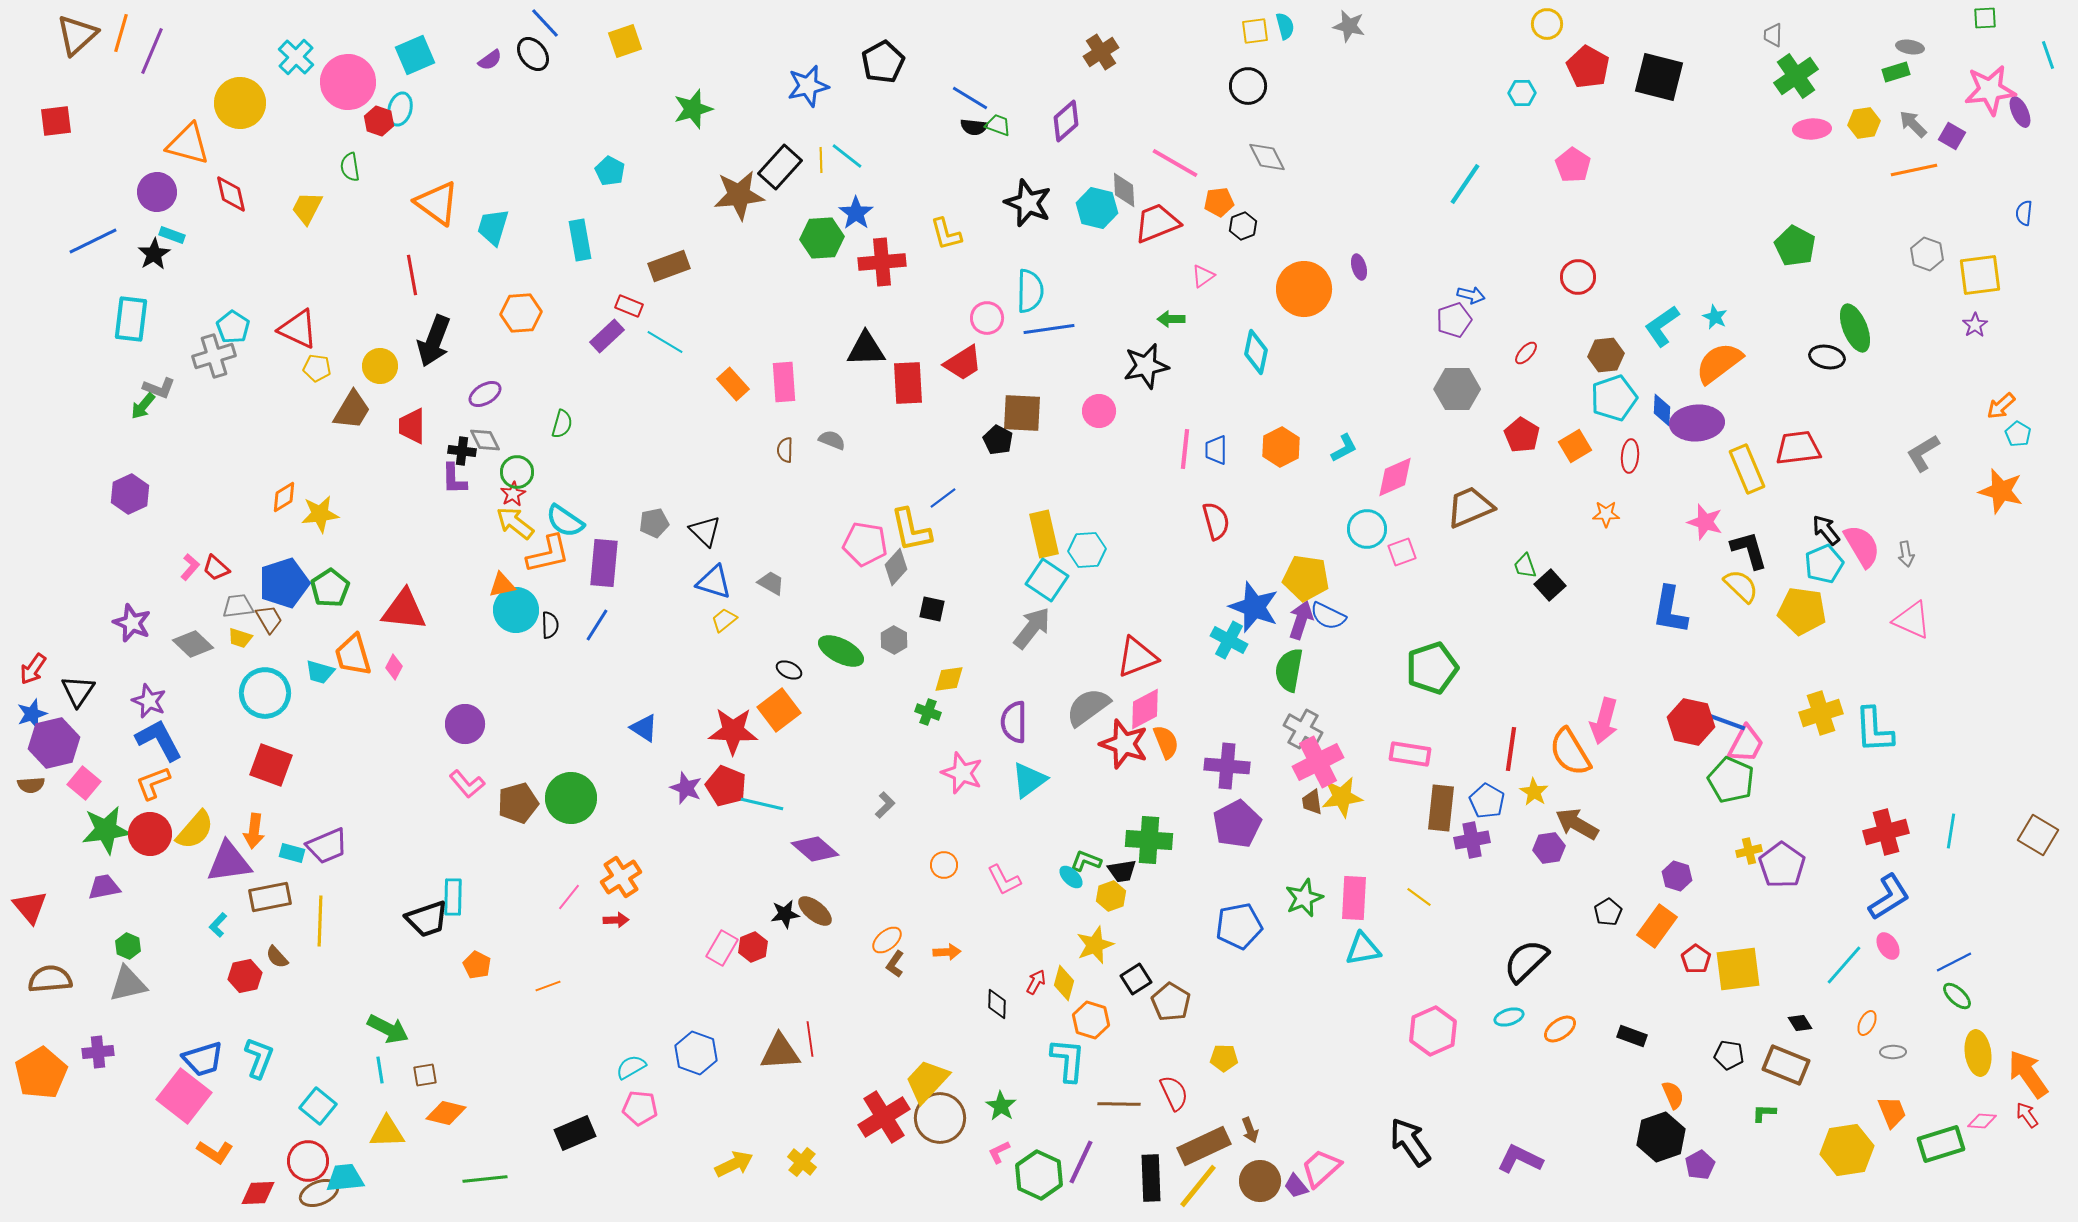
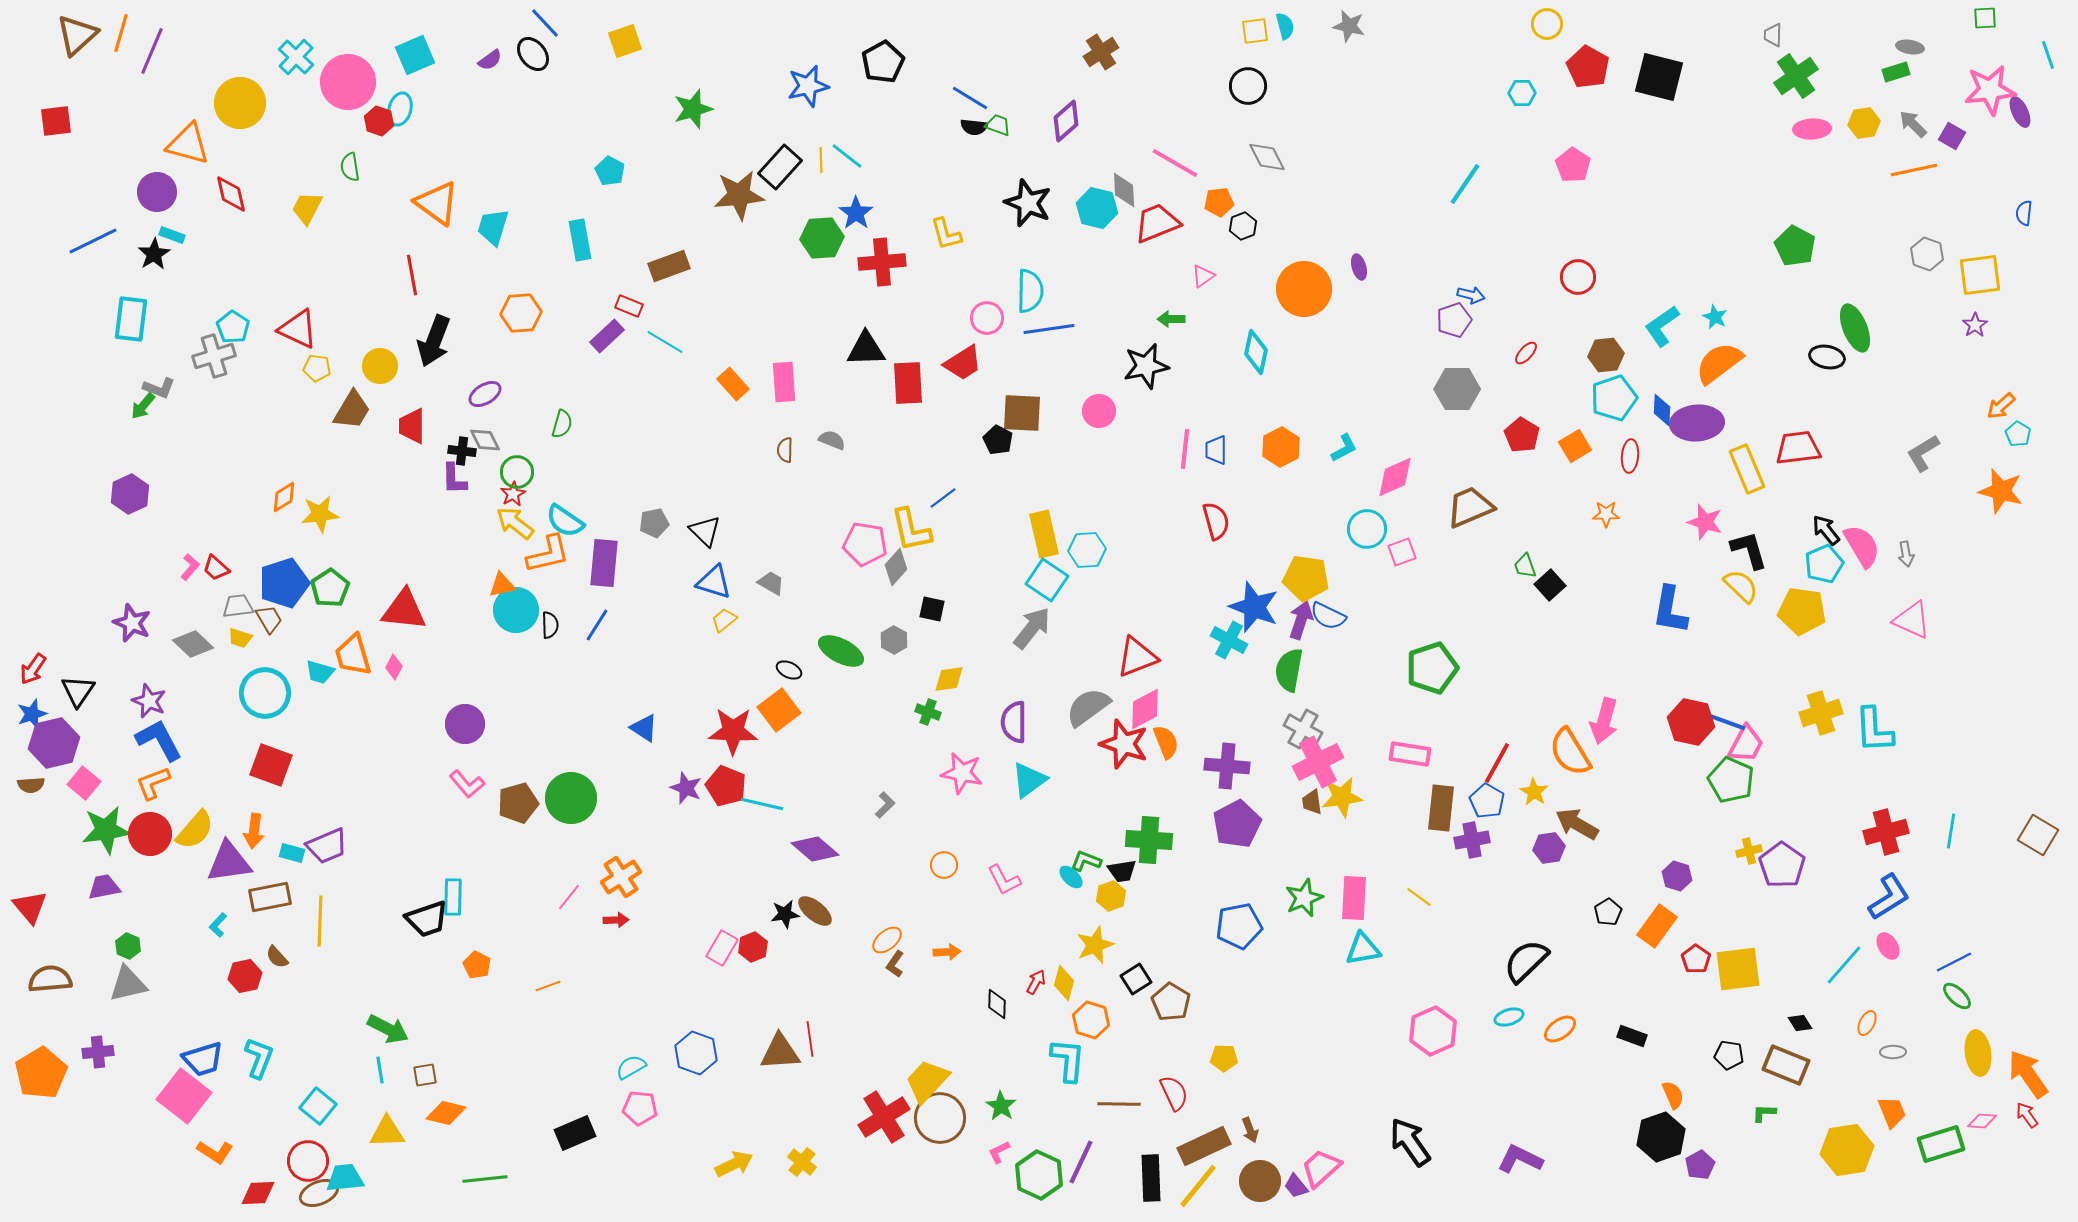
red line at (1511, 749): moved 14 px left, 14 px down; rotated 21 degrees clockwise
pink star at (962, 773): rotated 9 degrees counterclockwise
